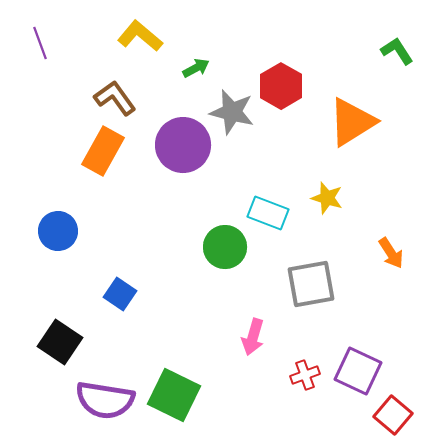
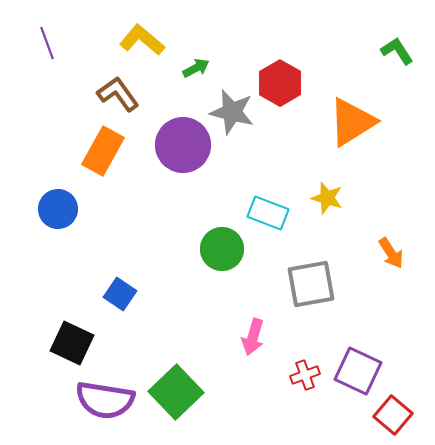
yellow L-shape: moved 2 px right, 4 px down
purple line: moved 7 px right
red hexagon: moved 1 px left, 3 px up
brown L-shape: moved 3 px right, 4 px up
blue circle: moved 22 px up
green circle: moved 3 px left, 2 px down
black square: moved 12 px right, 1 px down; rotated 9 degrees counterclockwise
green square: moved 2 px right, 3 px up; rotated 20 degrees clockwise
